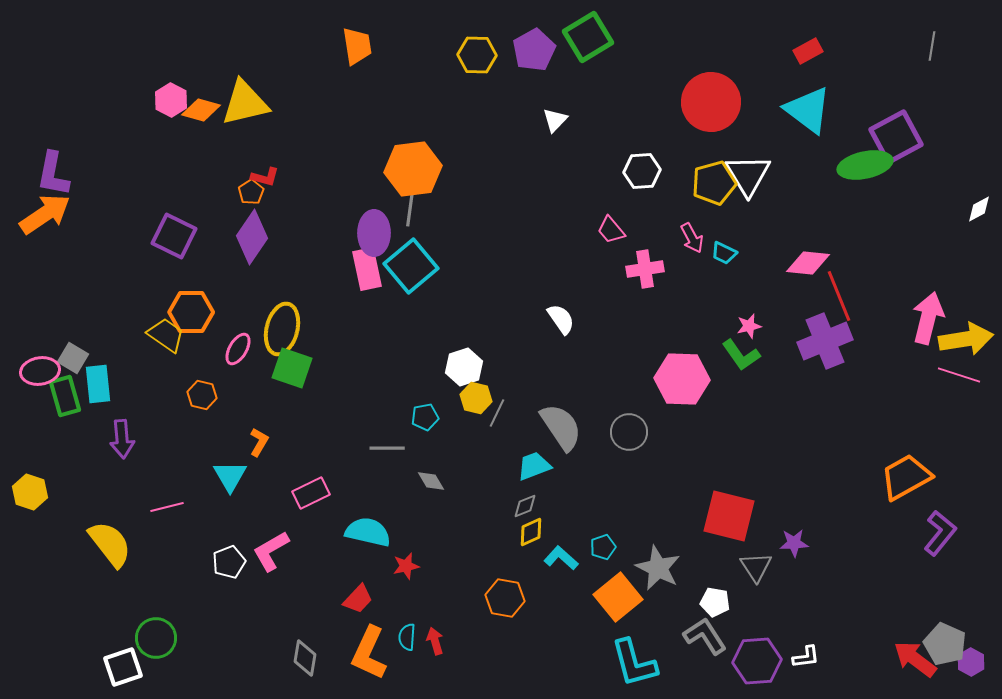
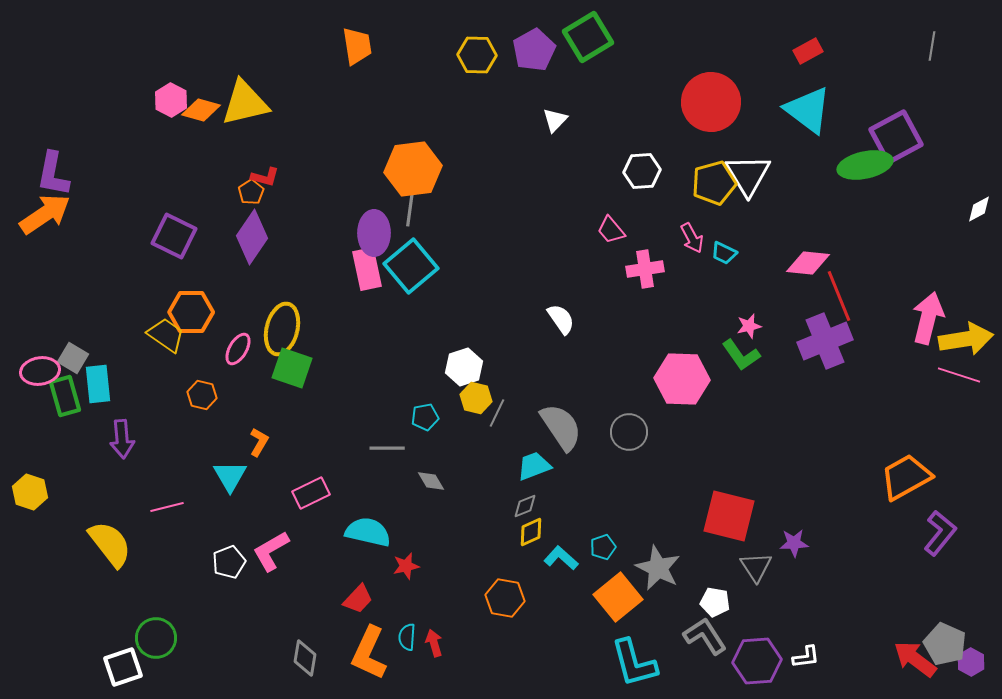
red arrow at (435, 641): moved 1 px left, 2 px down
